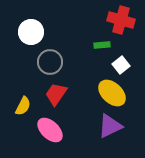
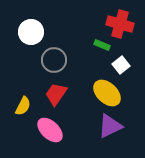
red cross: moved 1 px left, 4 px down
green rectangle: rotated 28 degrees clockwise
gray circle: moved 4 px right, 2 px up
yellow ellipse: moved 5 px left
